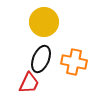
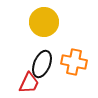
black ellipse: moved 1 px right, 5 px down
